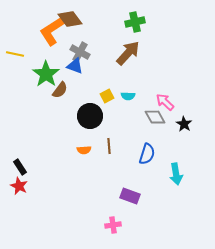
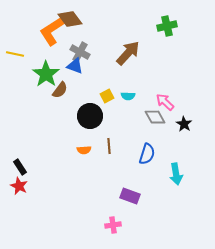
green cross: moved 32 px right, 4 px down
